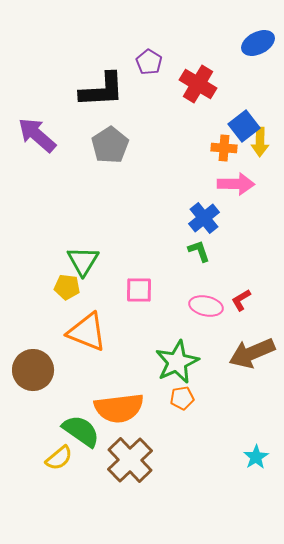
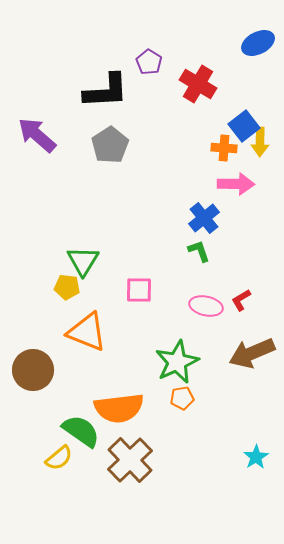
black L-shape: moved 4 px right, 1 px down
